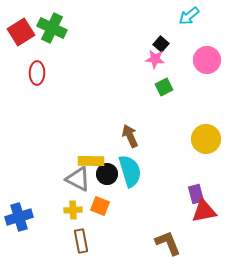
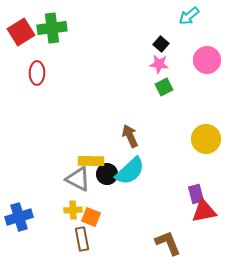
green cross: rotated 32 degrees counterclockwise
pink star: moved 4 px right, 5 px down
cyan semicircle: rotated 64 degrees clockwise
orange square: moved 9 px left, 11 px down
brown rectangle: moved 1 px right, 2 px up
